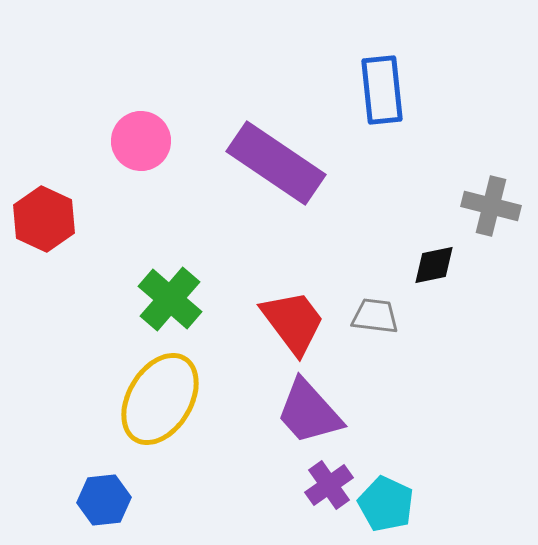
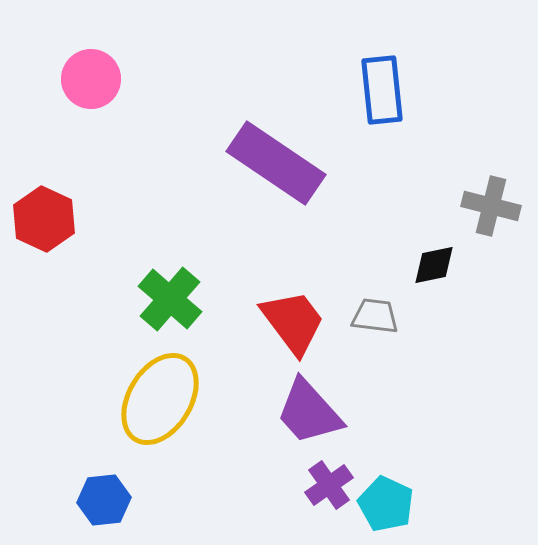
pink circle: moved 50 px left, 62 px up
